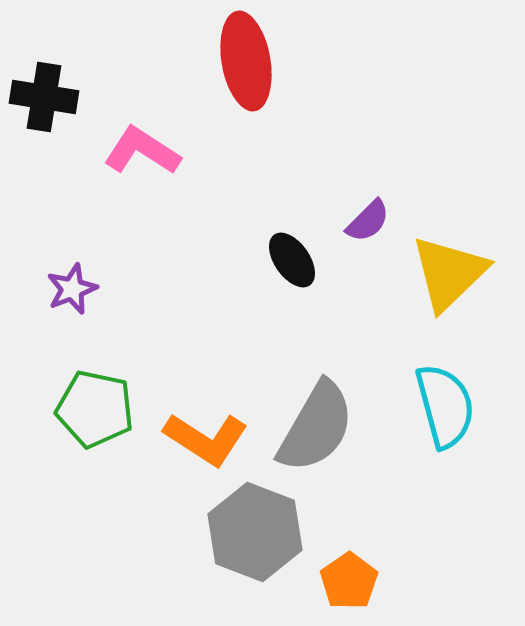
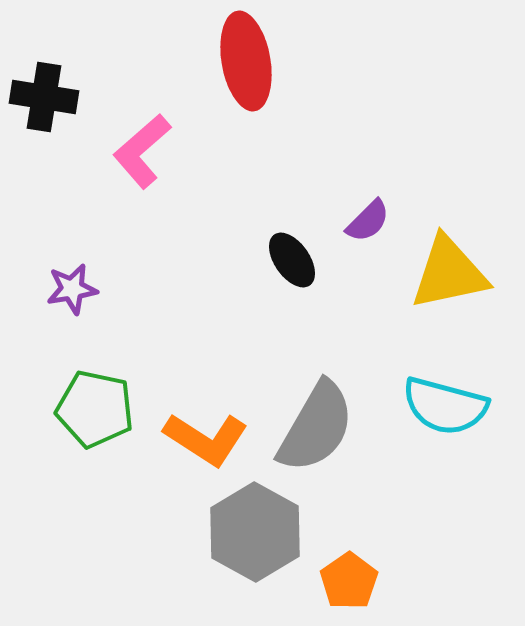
pink L-shape: rotated 74 degrees counterclockwise
yellow triangle: rotated 32 degrees clockwise
purple star: rotated 12 degrees clockwise
cyan semicircle: rotated 120 degrees clockwise
gray hexagon: rotated 8 degrees clockwise
